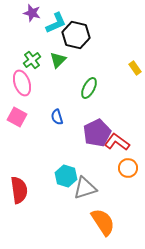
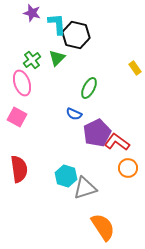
cyan L-shape: moved 1 px right, 1 px down; rotated 70 degrees counterclockwise
green triangle: moved 1 px left, 2 px up
blue semicircle: moved 17 px right, 3 px up; rotated 49 degrees counterclockwise
red semicircle: moved 21 px up
orange semicircle: moved 5 px down
